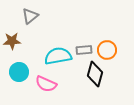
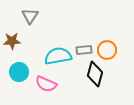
gray triangle: rotated 18 degrees counterclockwise
